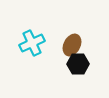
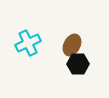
cyan cross: moved 4 px left
